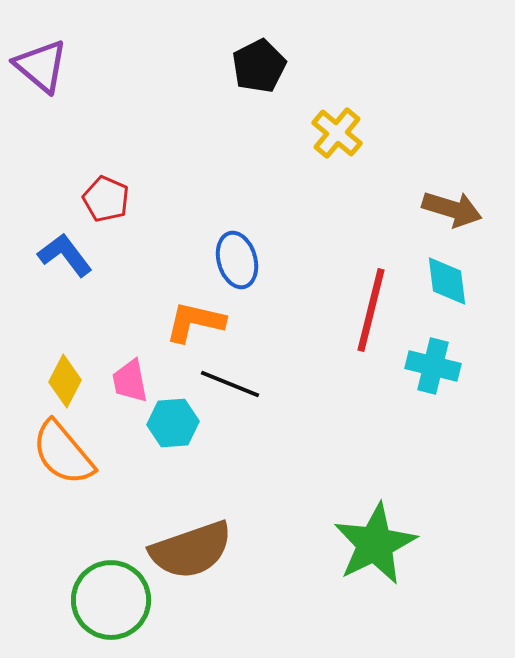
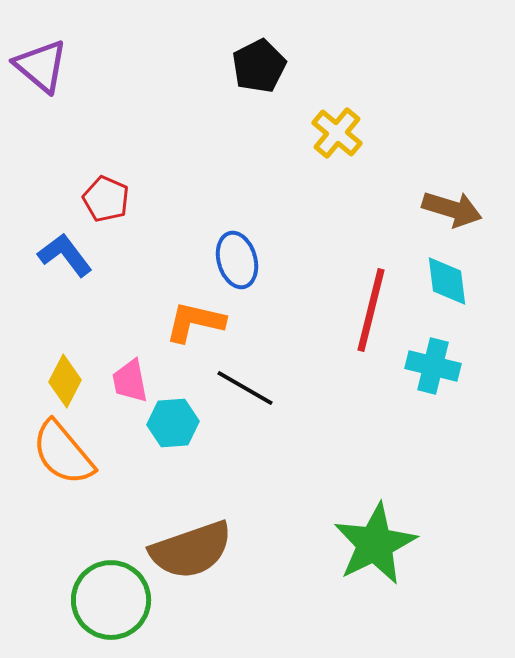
black line: moved 15 px right, 4 px down; rotated 8 degrees clockwise
